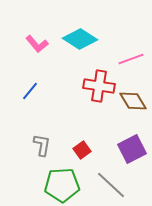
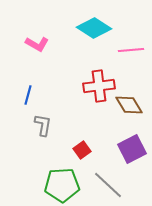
cyan diamond: moved 14 px right, 11 px up
pink L-shape: rotated 20 degrees counterclockwise
pink line: moved 9 px up; rotated 15 degrees clockwise
red cross: rotated 16 degrees counterclockwise
blue line: moved 2 px left, 4 px down; rotated 24 degrees counterclockwise
brown diamond: moved 4 px left, 4 px down
gray L-shape: moved 1 px right, 20 px up
gray line: moved 3 px left
